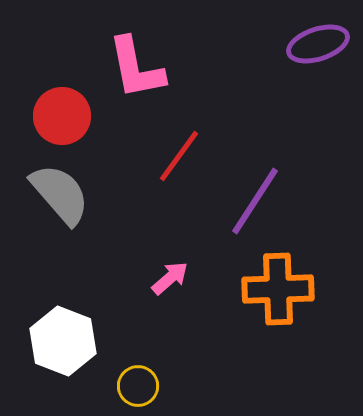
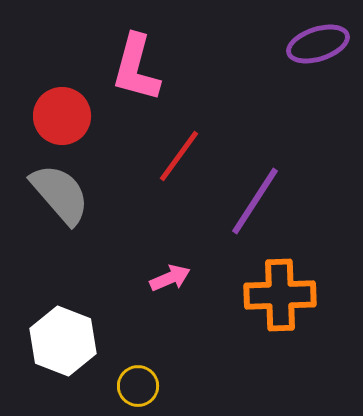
pink L-shape: rotated 26 degrees clockwise
pink arrow: rotated 18 degrees clockwise
orange cross: moved 2 px right, 6 px down
